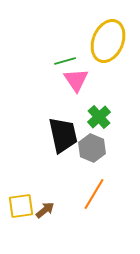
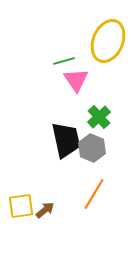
green line: moved 1 px left
black trapezoid: moved 3 px right, 5 px down
